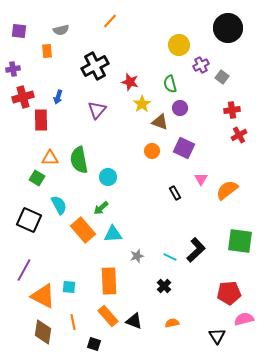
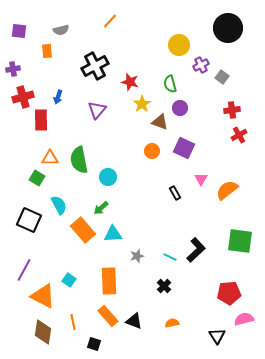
cyan square at (69, 287): moved 7 px up; rotated 32 degrees clockwise
